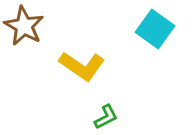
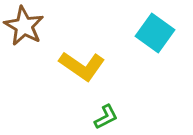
cyan square: moved 4 px down
